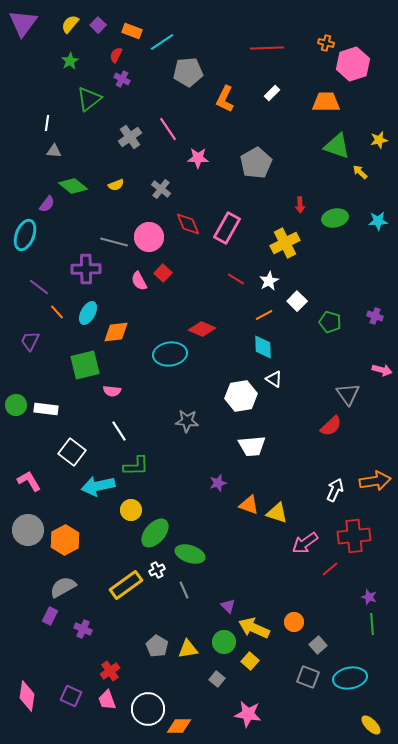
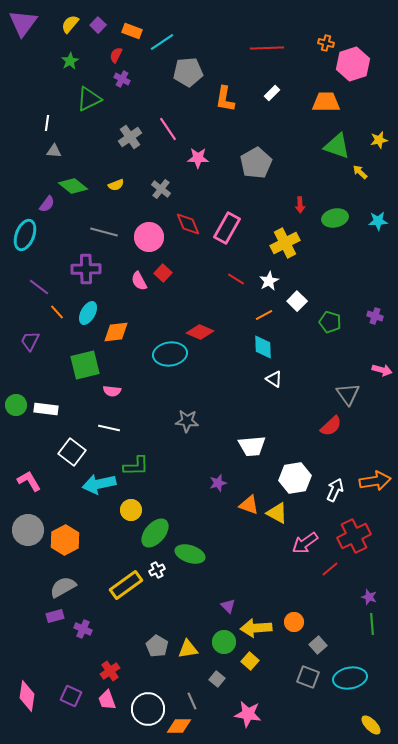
green triangle at (89, 99): rotated 12 degrees clockwise
orange L-shape at (225, 99): rotated 16 degrees counterclockwise
gray line at (114, 242): moved 10 px left, 10 px up
red diamond at (202, 329): moved 2 px left, 3 px down
white hexagon at (241, 396): moved 54 px right, 82 px down
white line at (119, 431): moved 10 px left, 3 px up; rotated 45 degrees counterclockwise
cyan arrow at (98, 486): moved 1 px right, 2 px up
yellow triangle at (277, 513): rotated 10 degrees clockwise
red cross at (354, 536): rotated 20 degrees counterclockwise
gray line at (184, 590): moved 8 px right, 111 px down
purple rectangle at (50, 616): moved 5 px right; rotated 48 degrees clockwise
yellow arrow at (254, 628): moved 2 px right; rotated 28 degrees counterclockwise
